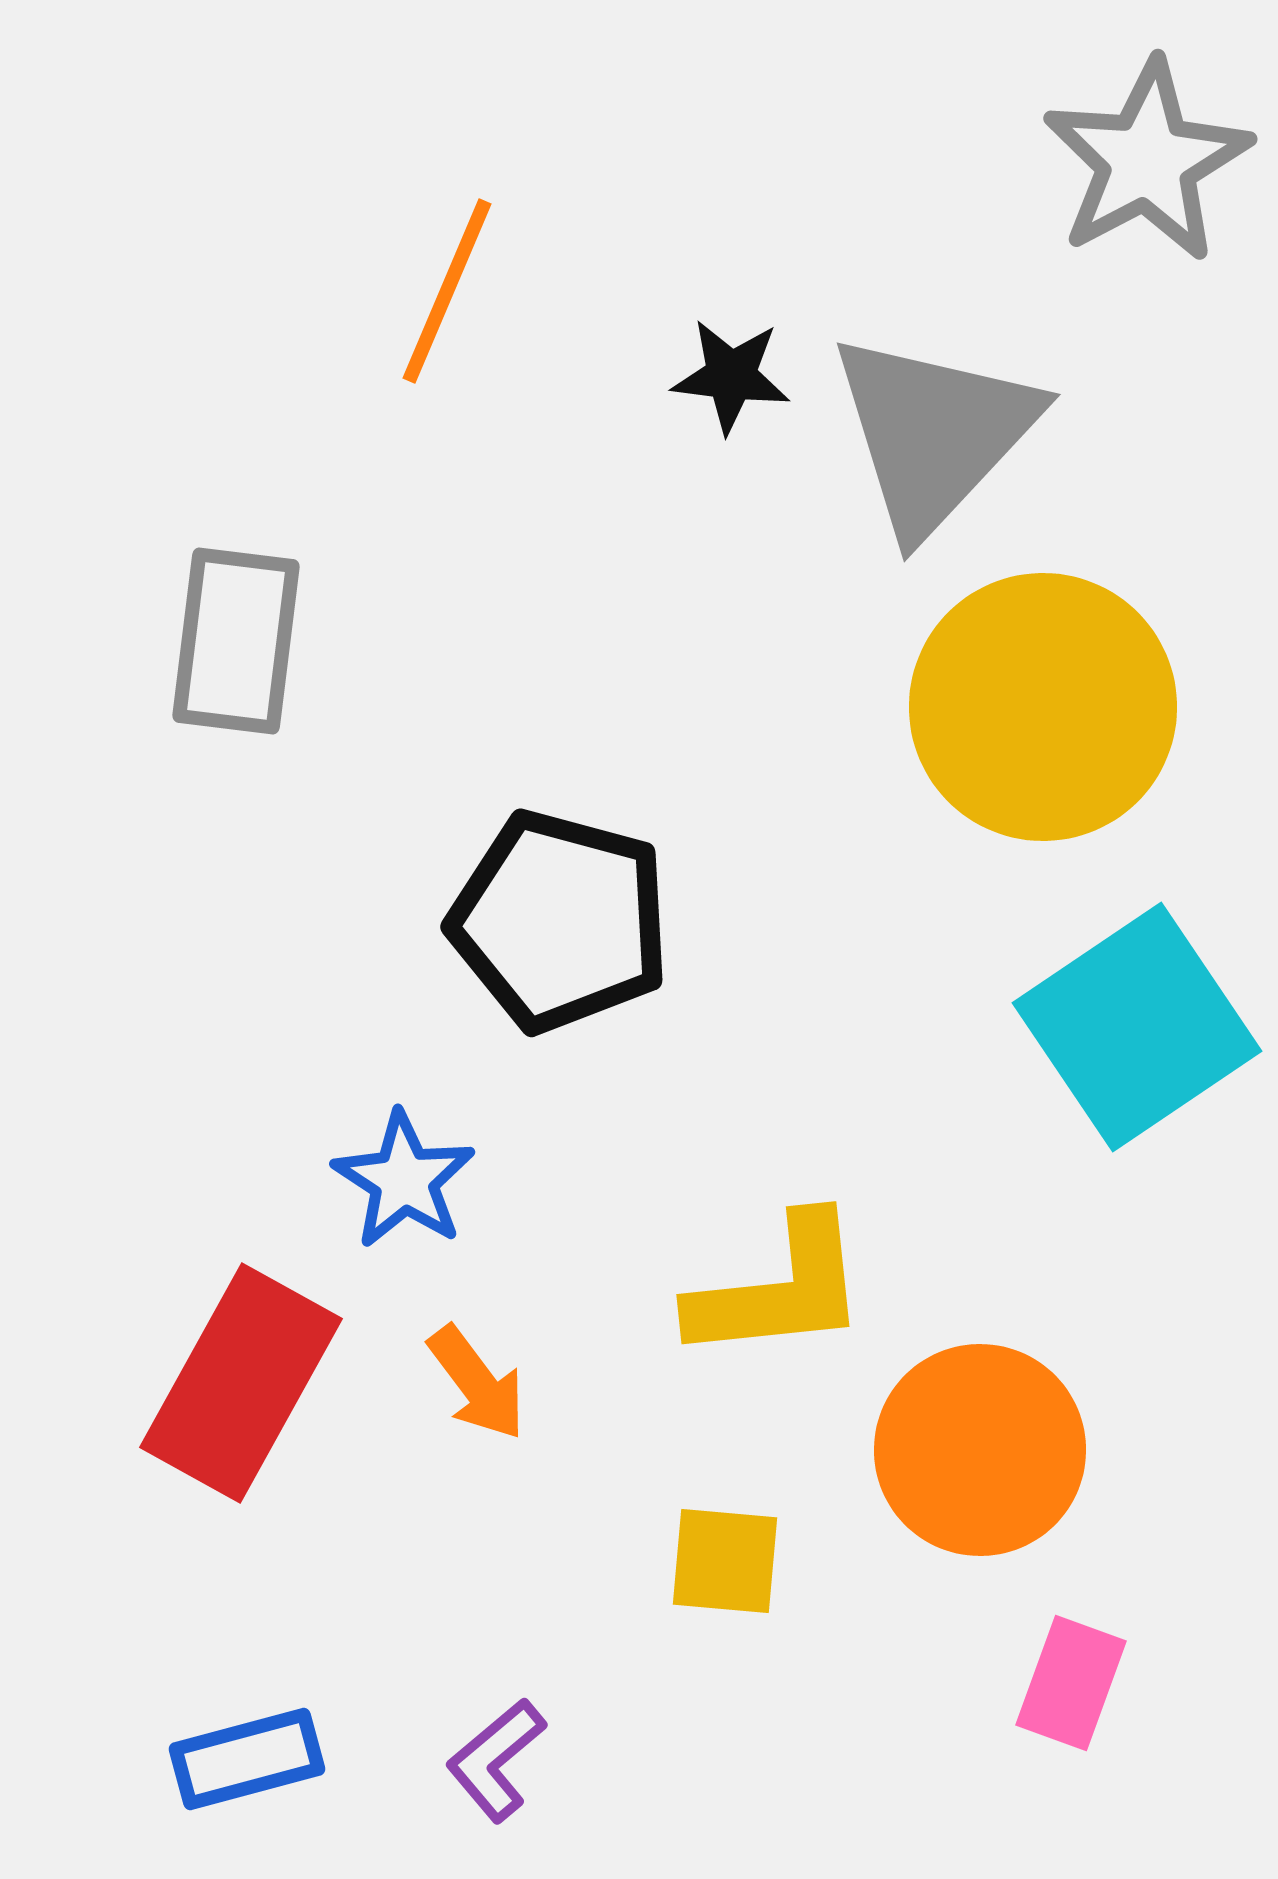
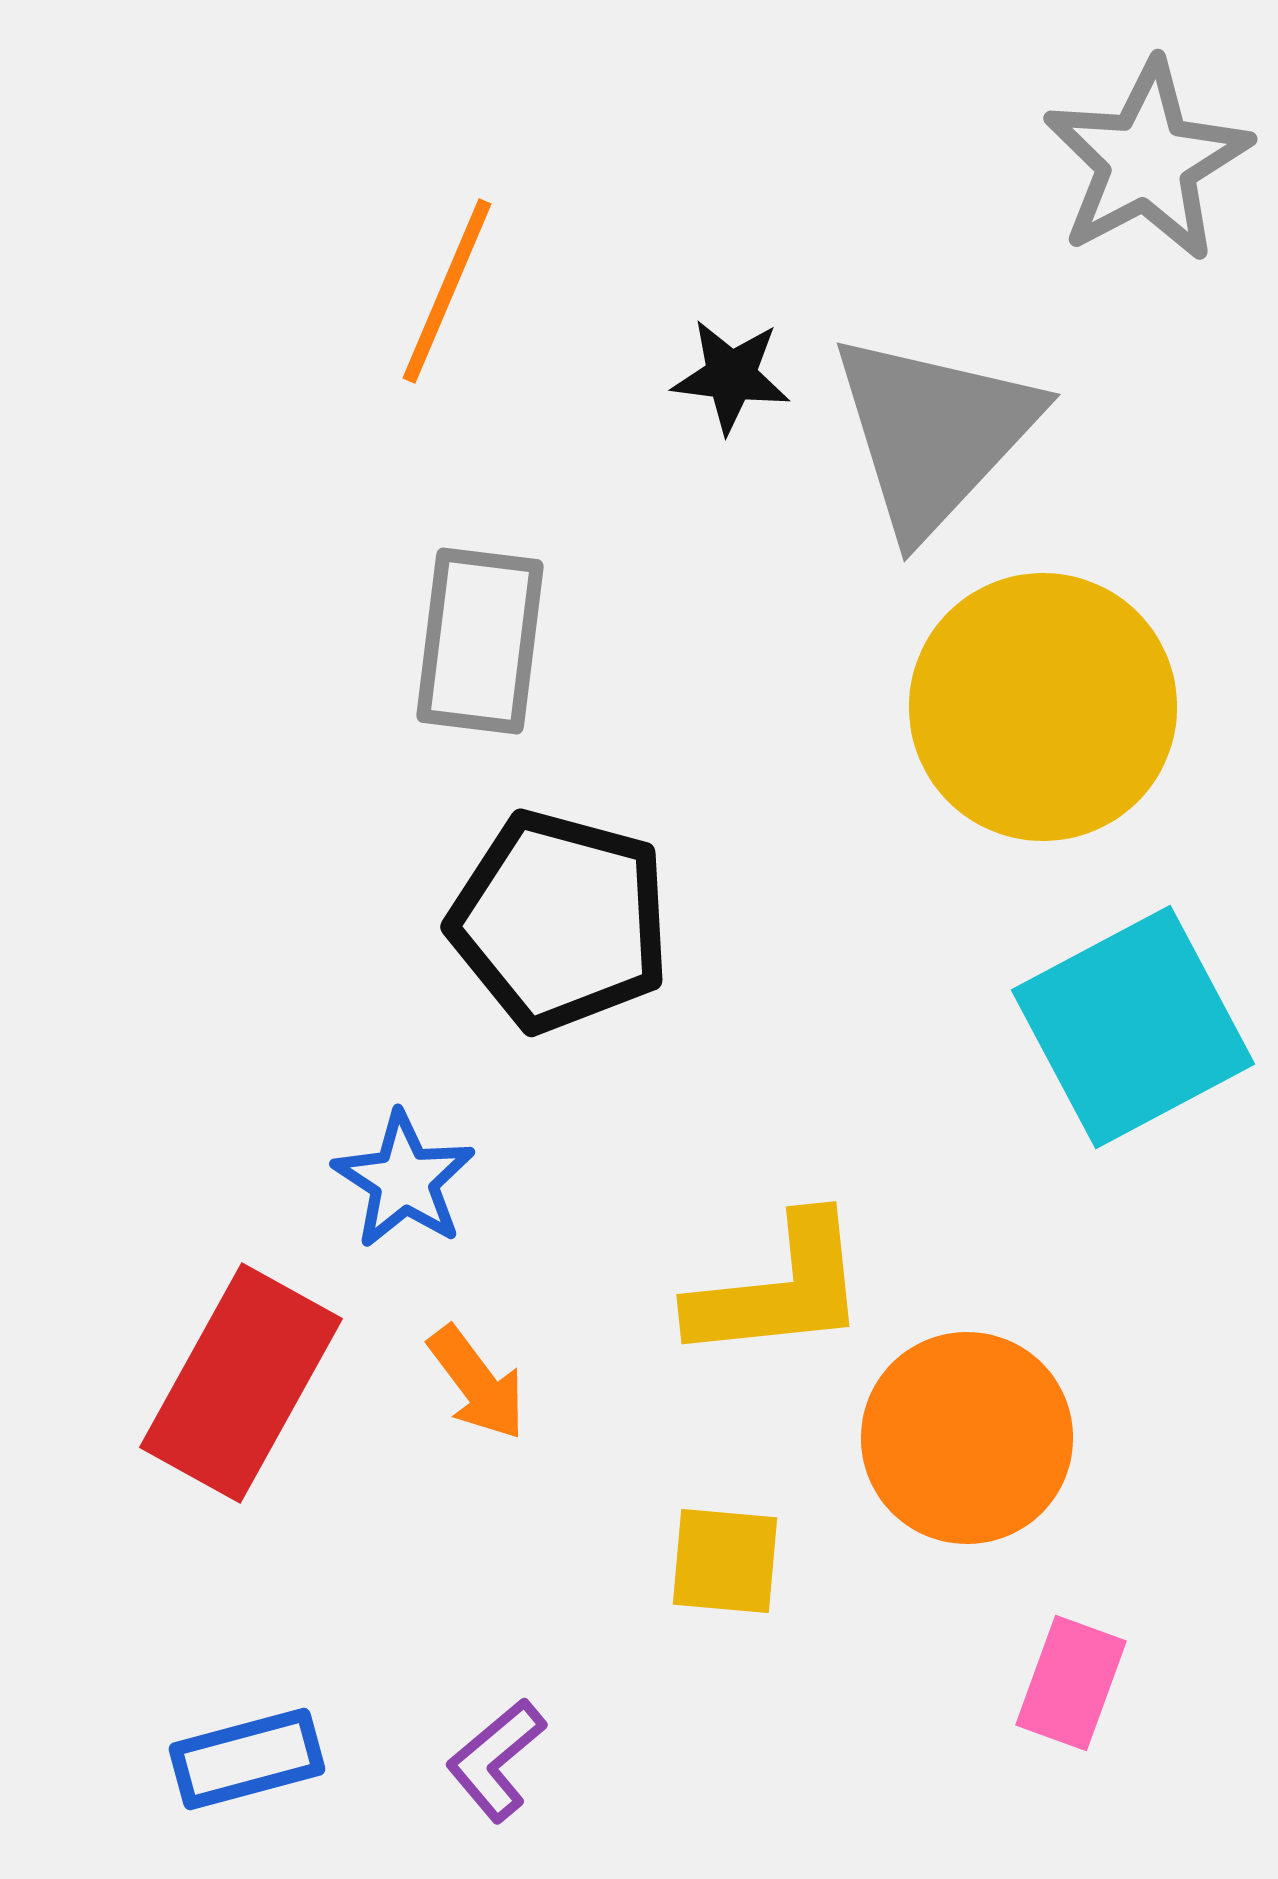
gray rectangle: moved 244 px right
cyan square: moved 4 px left; rotated 6 degrees clockwise
orange circle: moved 13 px left, 12 px up
